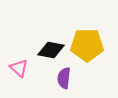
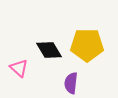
black diamond: moved 2 px left; rotated 48 degrees clockwise
purple semicircle: moved 7 px right, 5 px down
